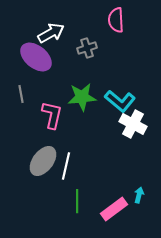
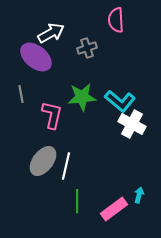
white cross: moved 1 px left
